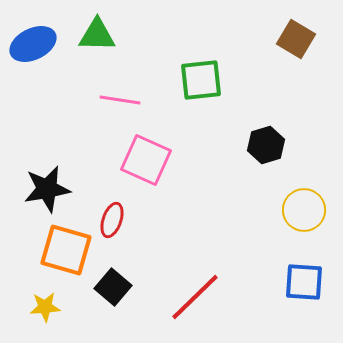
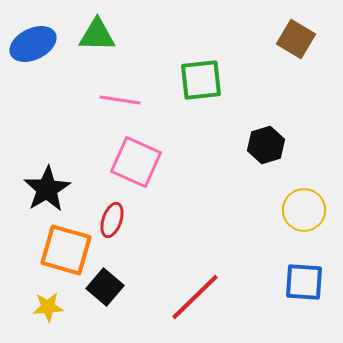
pink square: moved 10 px left, 2 px down
black star: rotated 21 degrees counterclockwise
black square: moved 8 px left
yellow star: moved 3 px right
